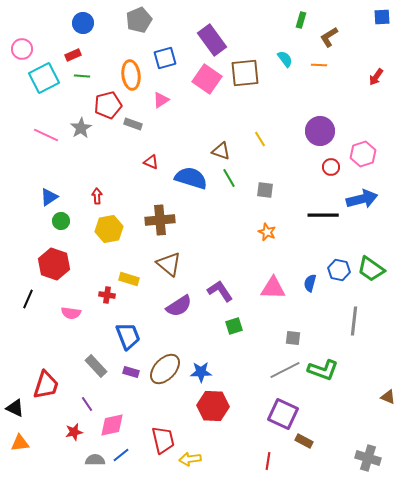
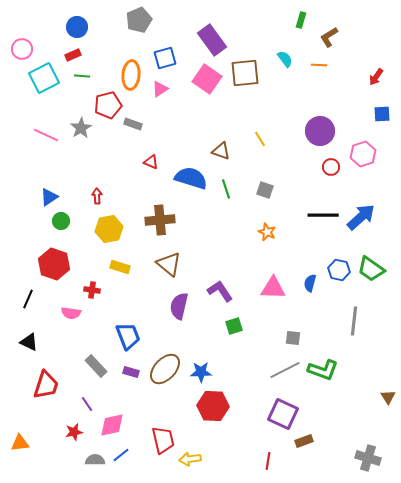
blue square at (382, 17): moved 97 px down
blue circle at (83, 23): moved 6 px left, 4 px down
orange ellipse at (131, 75): rotated 12 degrees clockwise
pink triangle at (161, 100): moved 1 px left, 11 px up
green line at (229, 178): moved 3 px left, 11 px down; rotated 12 degrees clockwise
gray square at (265, 190): rotated 12 degrees clockwise
blue arrow at (362, 199): moved 1 px left, 18 px down; rotated 28 degrees counterclockwise
yellow rectangle at (129, 279): moved 9 px left, 12 px up
red cross at (107, 295): moved 15 px left, 5 px up
purple semicircle at (179, 306): rotated 136 degrees clockwise
brown triangle at (388, 397): rotated 35 degrees clockwise
black triangle at (15, 408): moved 14 px right, 66 px up
brown rectangle at (304, 441): rotated 48 degrees counterclockwise
